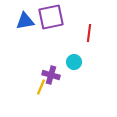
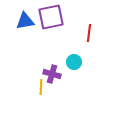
purple cross: moved 1 px right, 1 px up
yellow line: rotated 21 degrees counterclockwise
